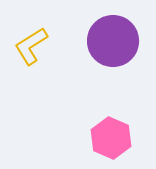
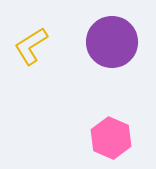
purple circle: moved 1 px left, 1 px down
